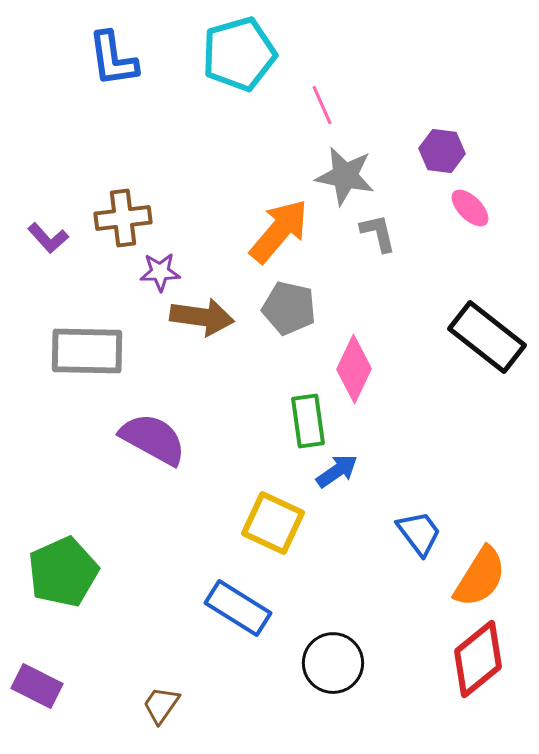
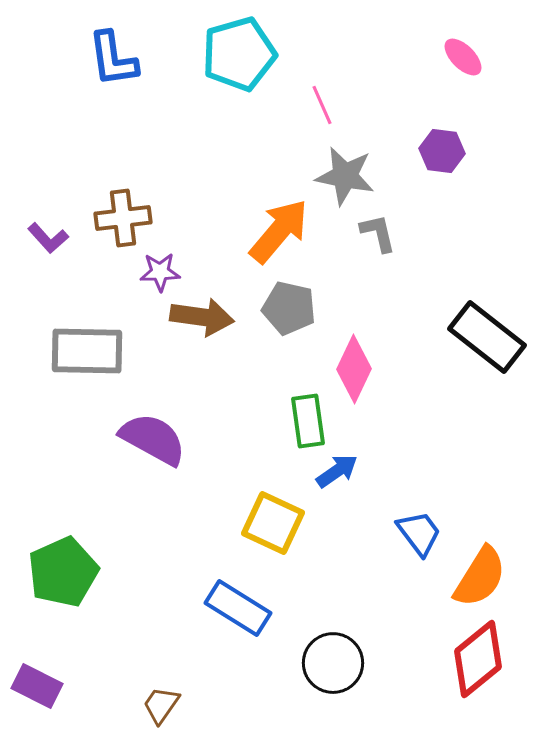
pink ellipse: moved 7 px left, 151 px up
